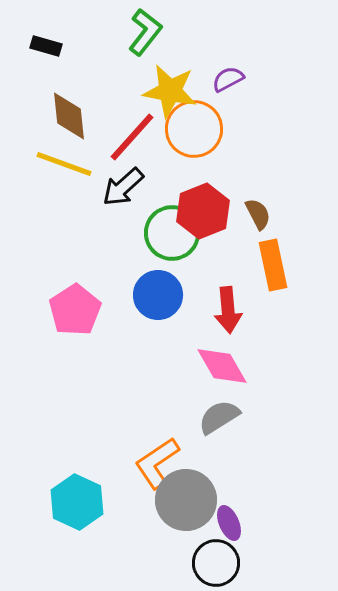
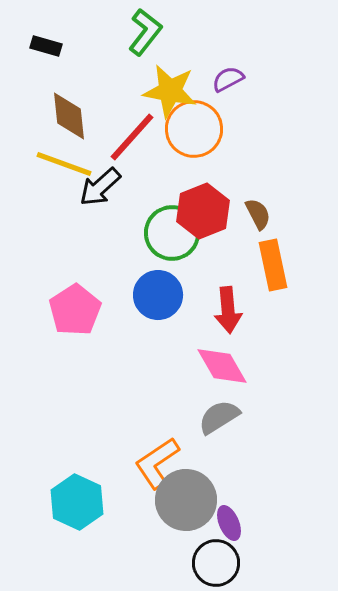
black arrow: moved 23 px left
